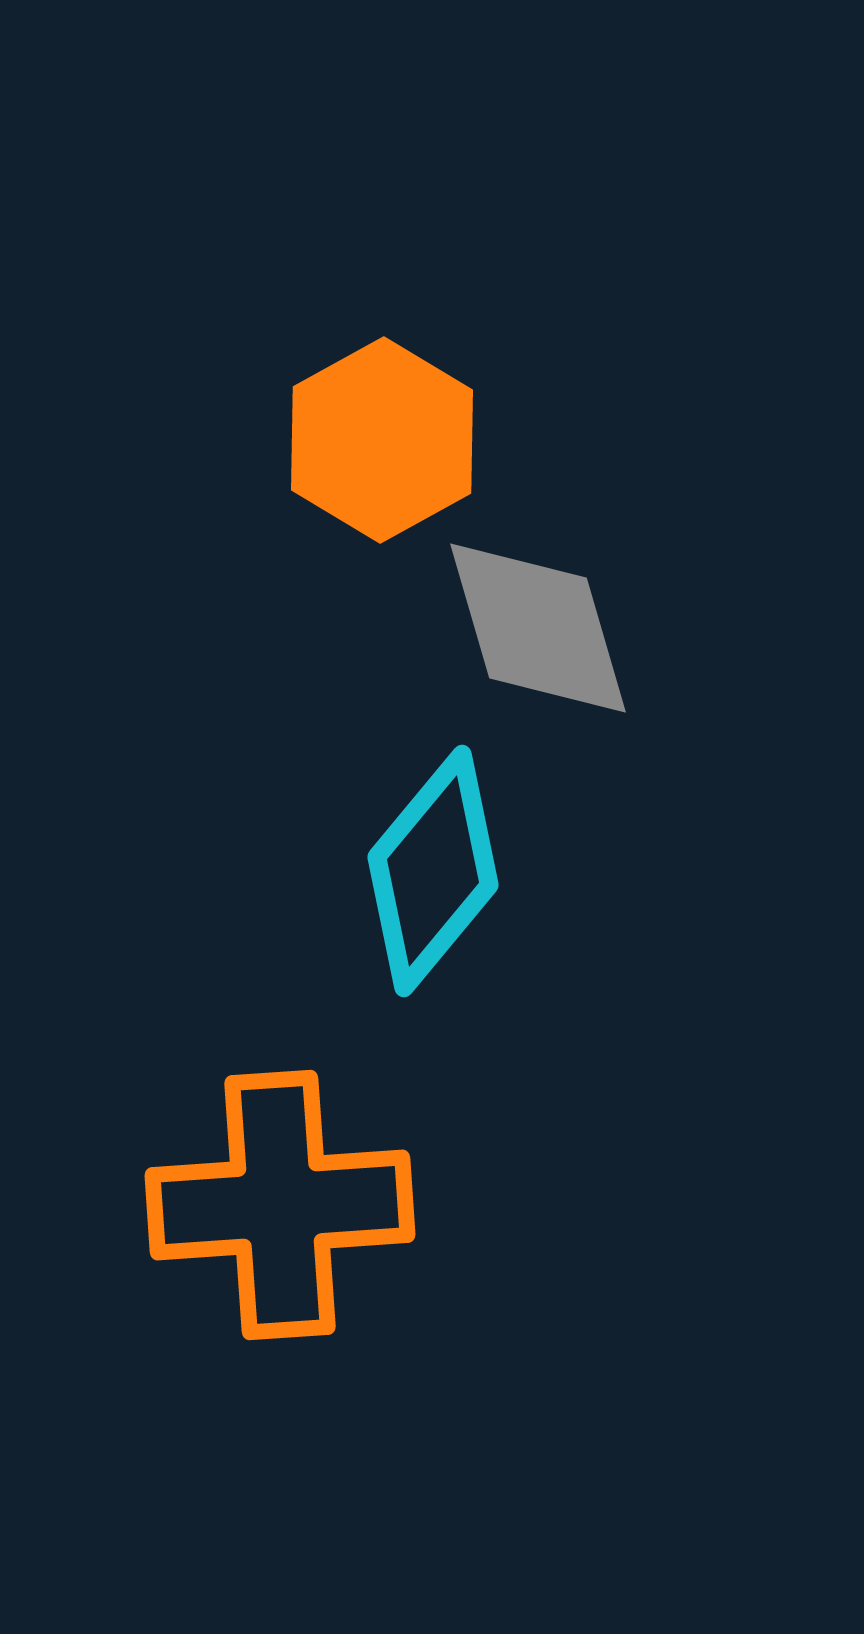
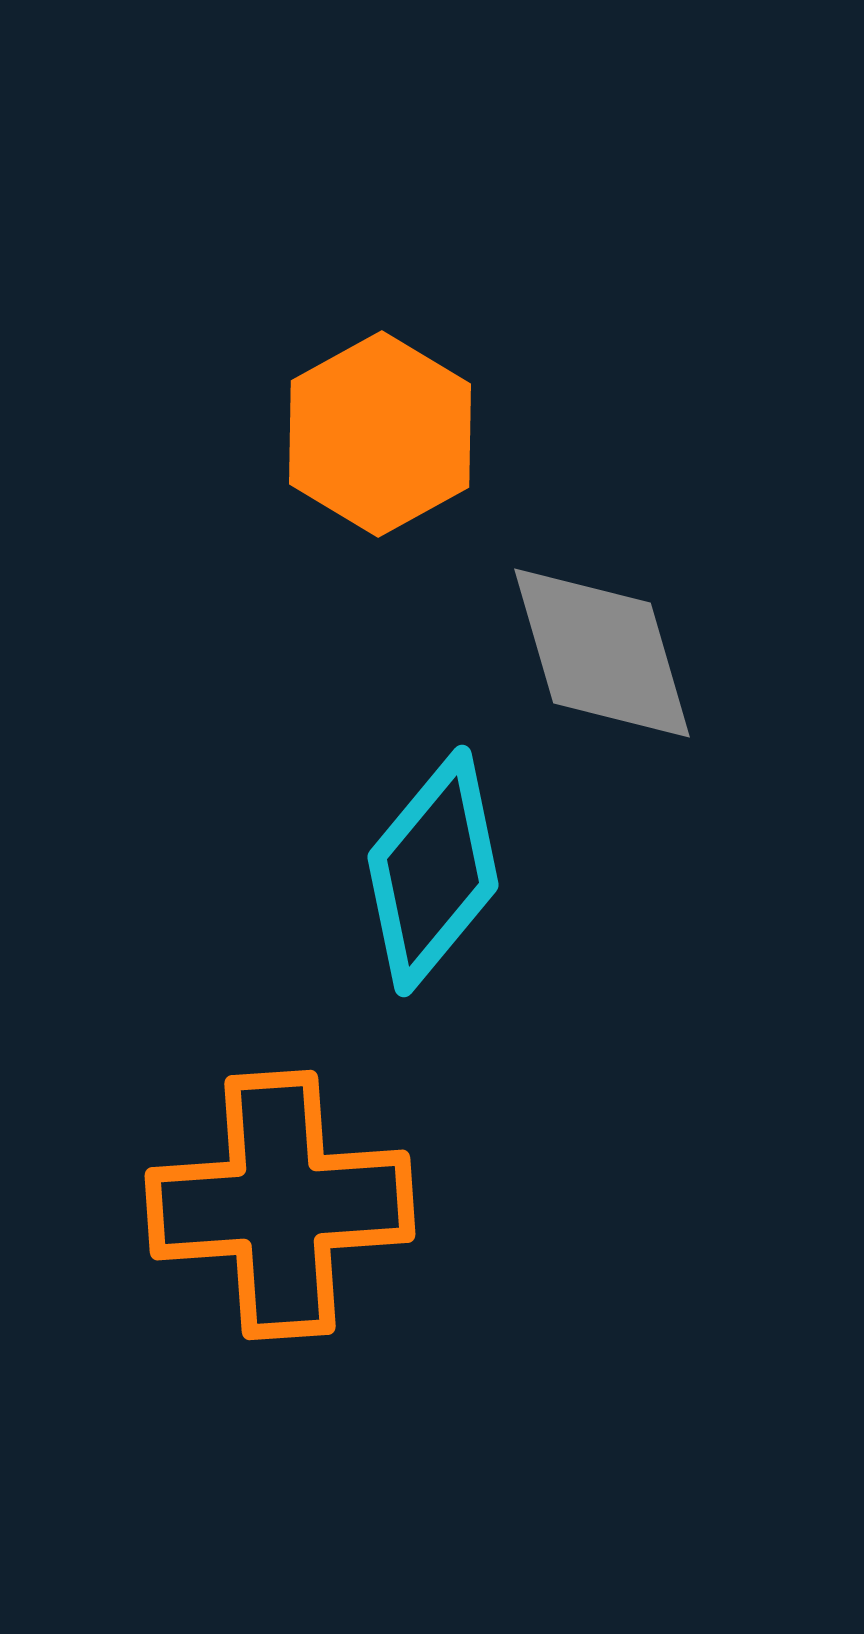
orange hexagon: moved 2 px left, 6 px up
gray diamond: moved 64 px right, 25 px down
